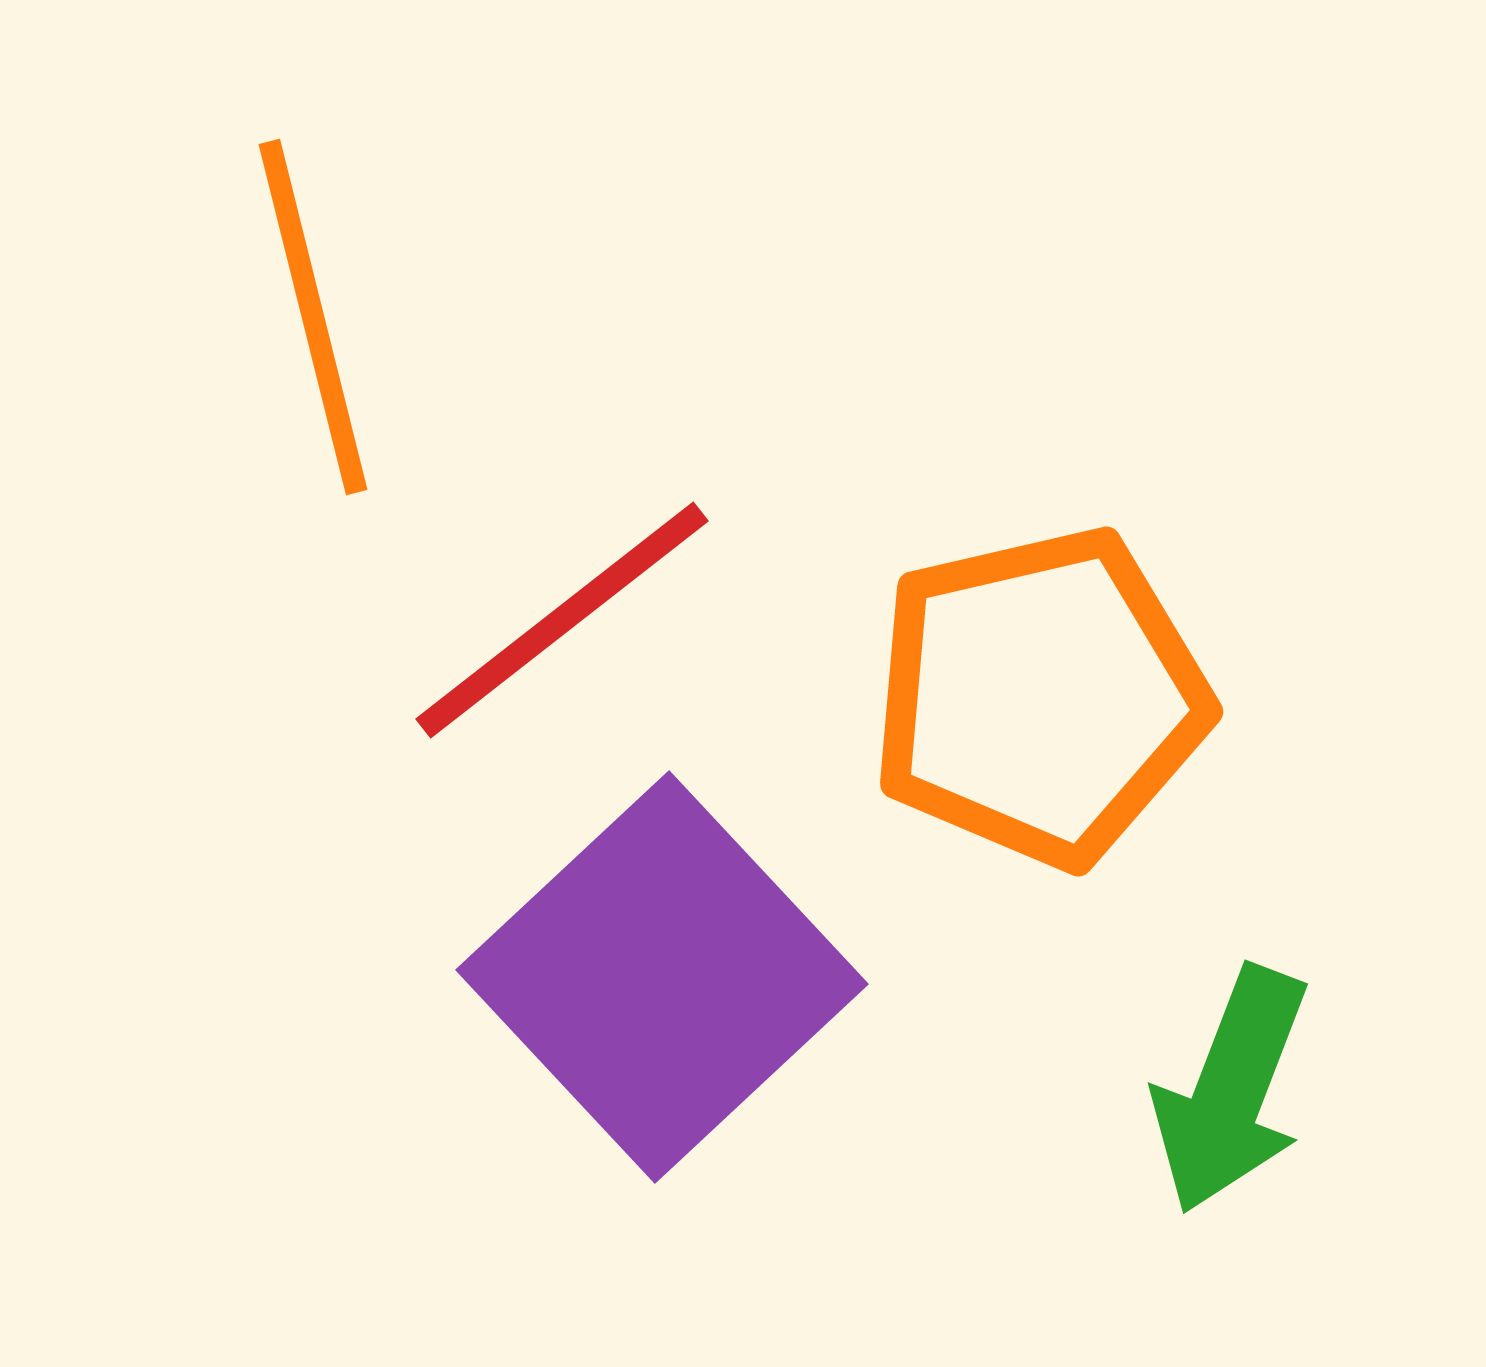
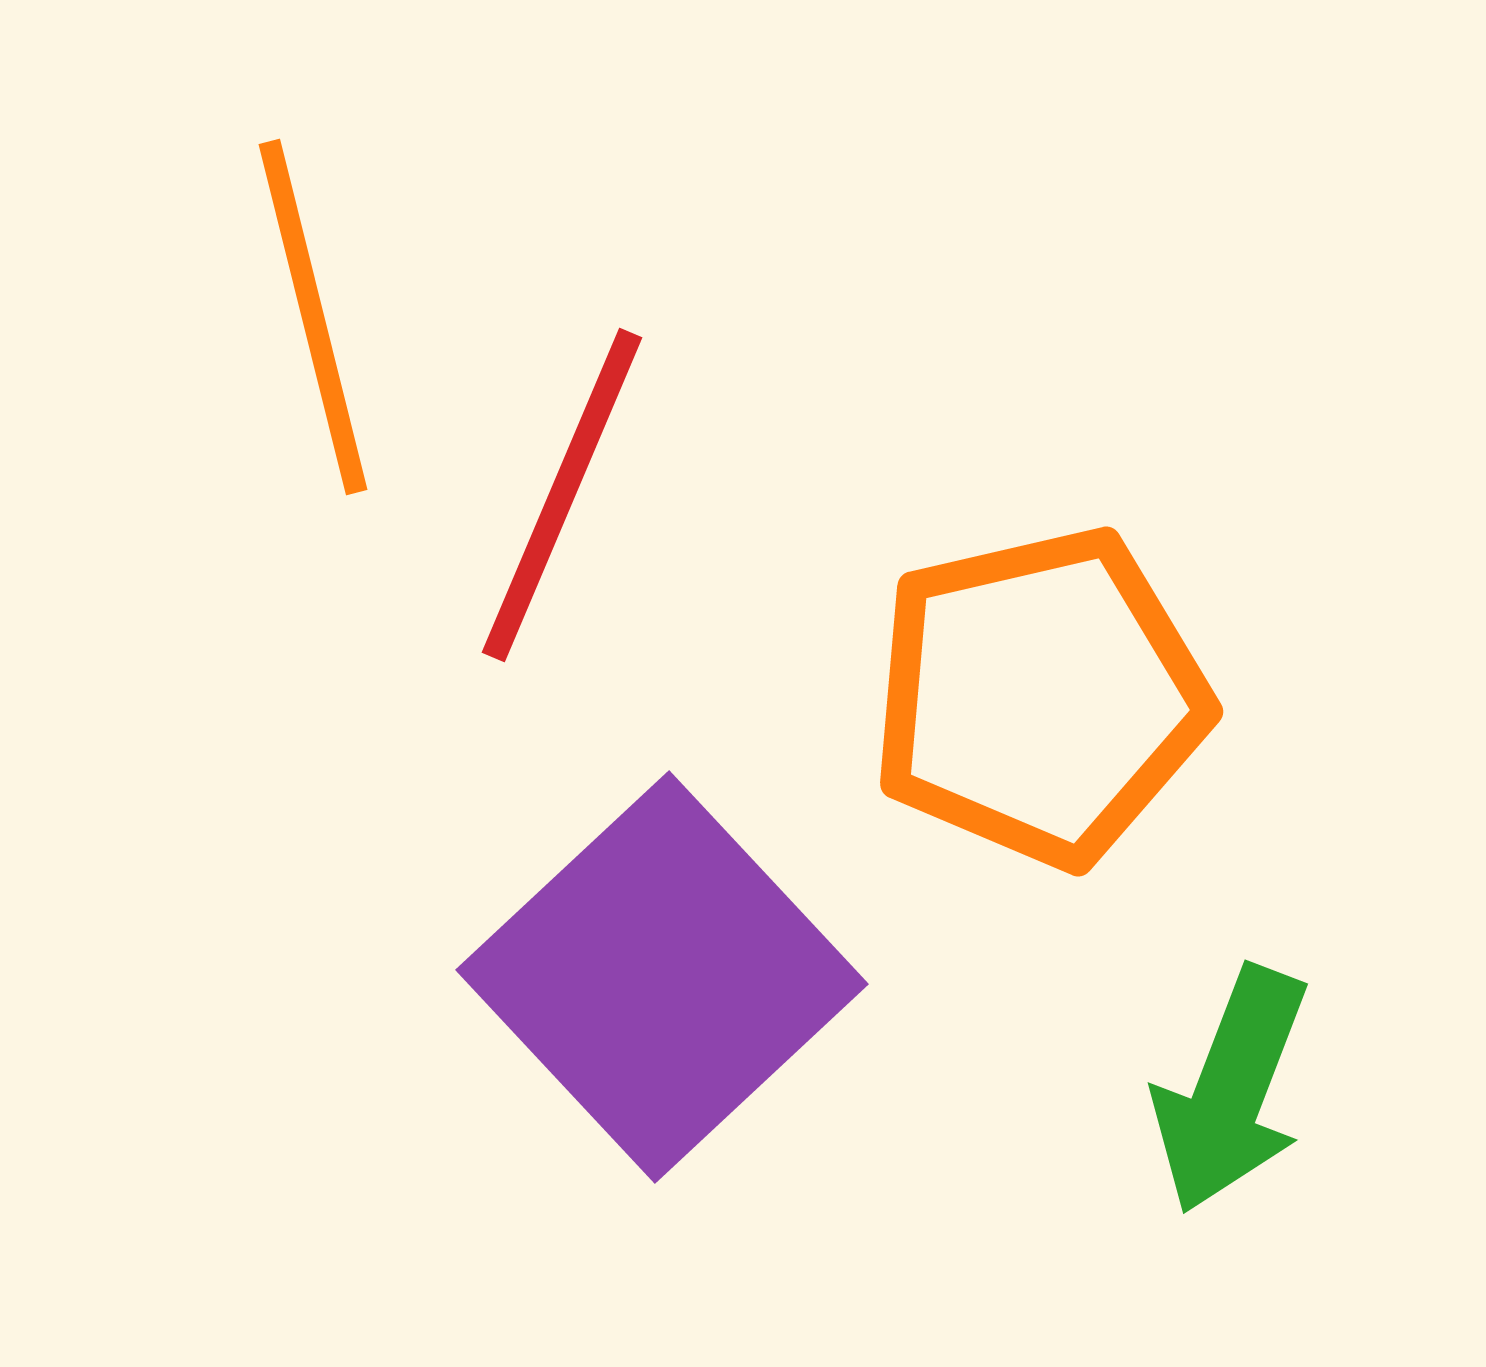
red line: moved 125 px up; rotated 29 degrees counterclockwise
